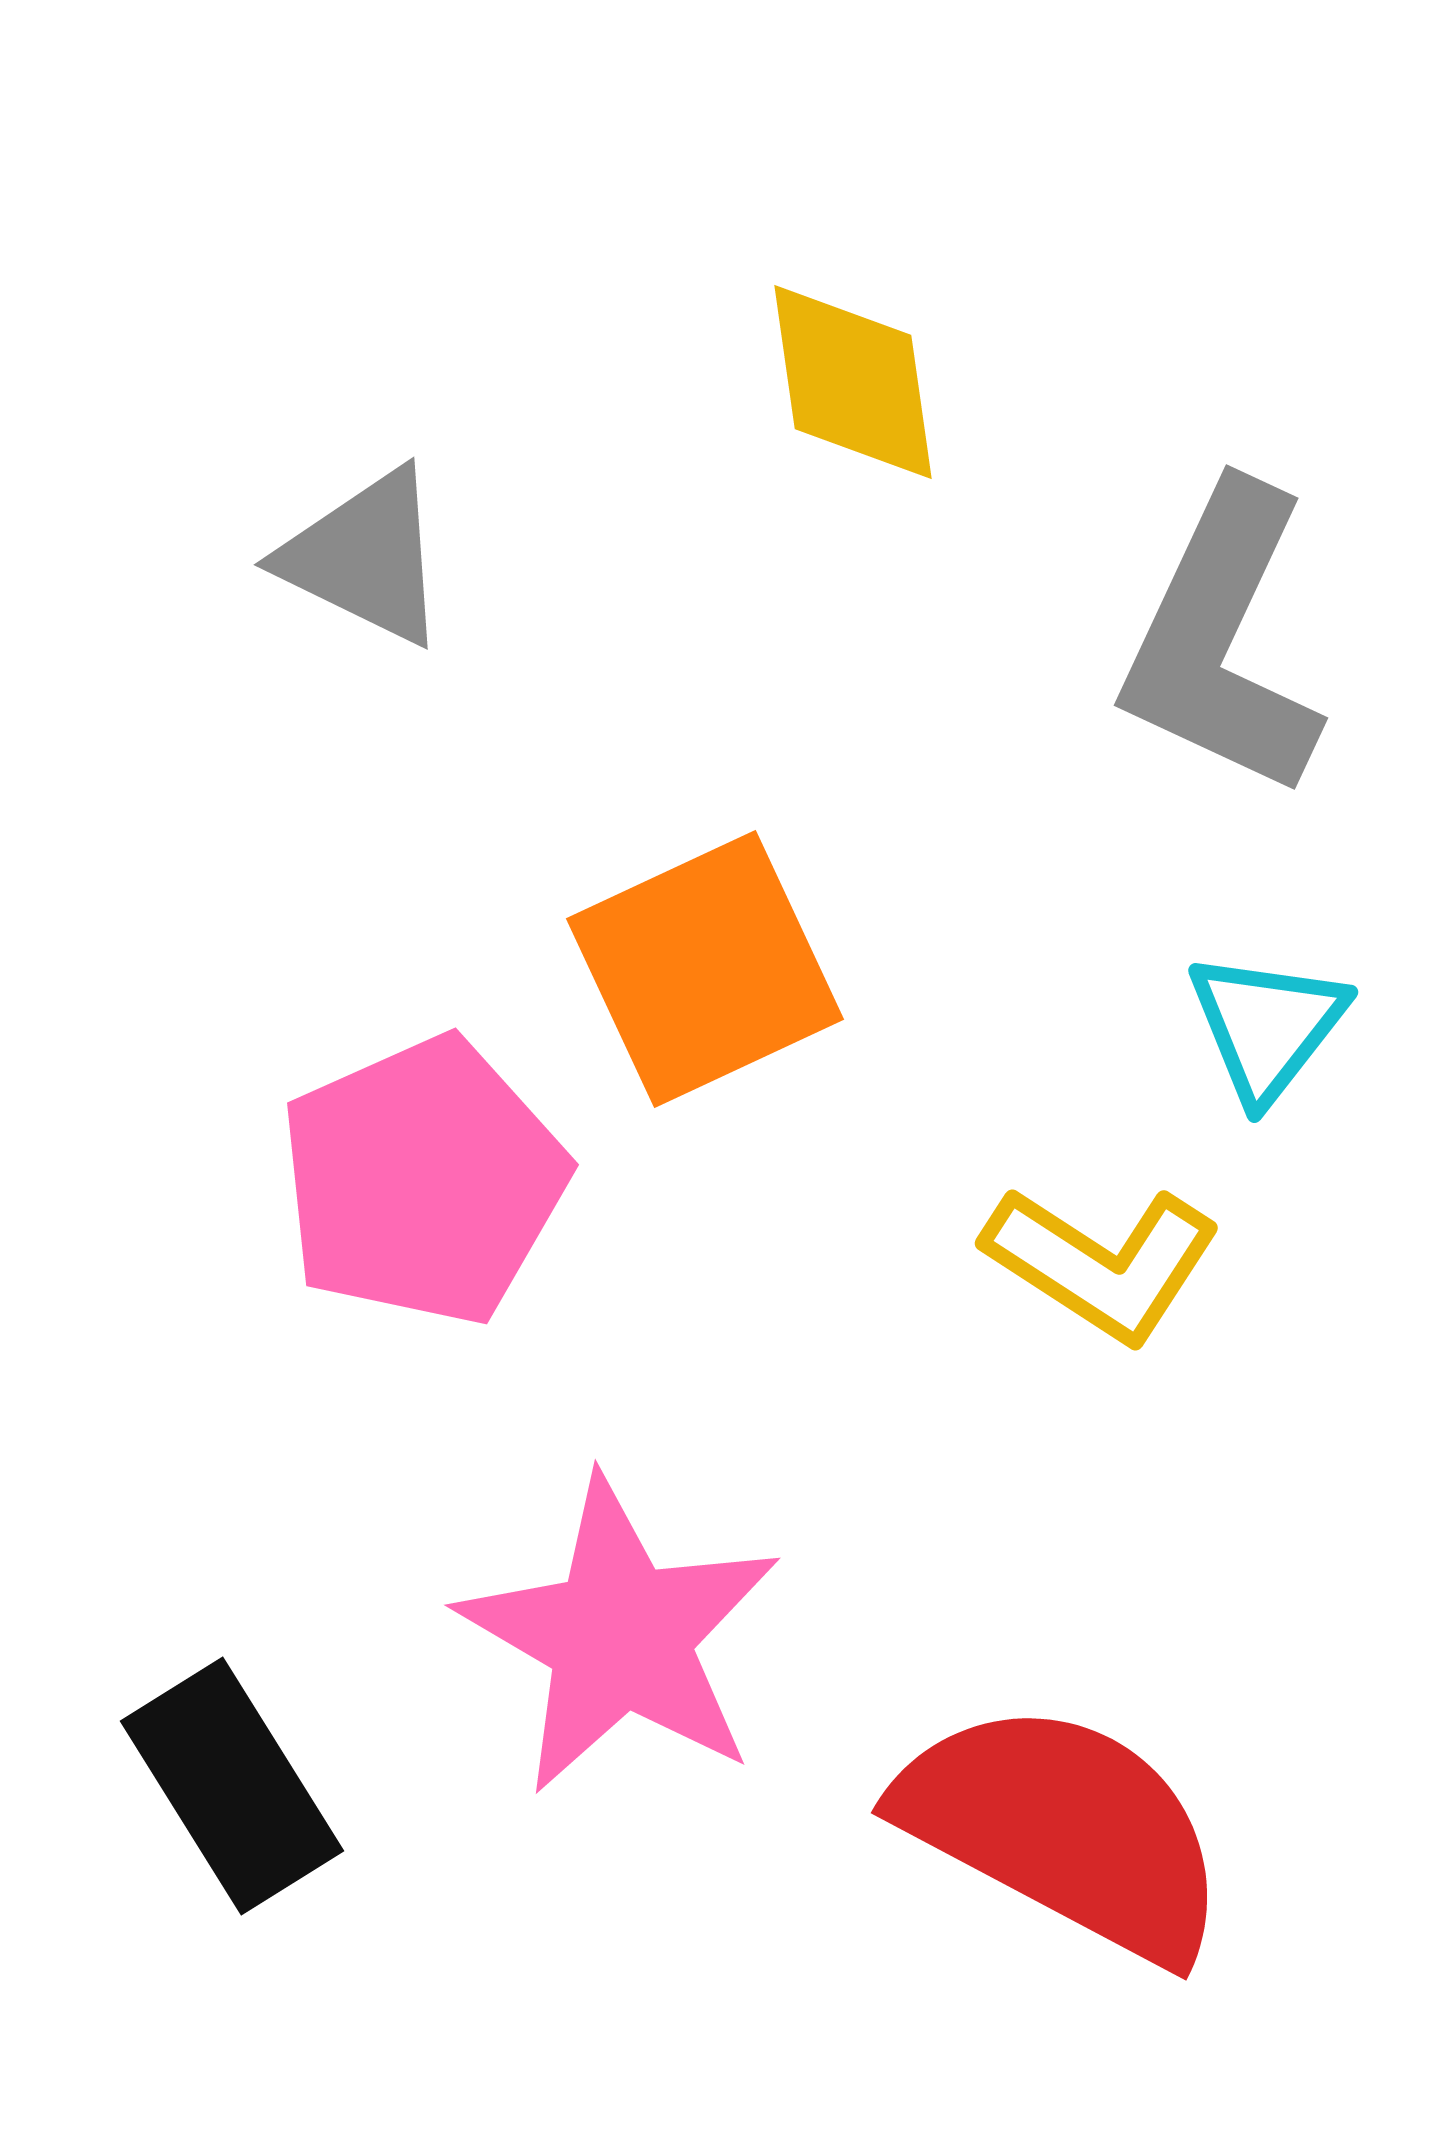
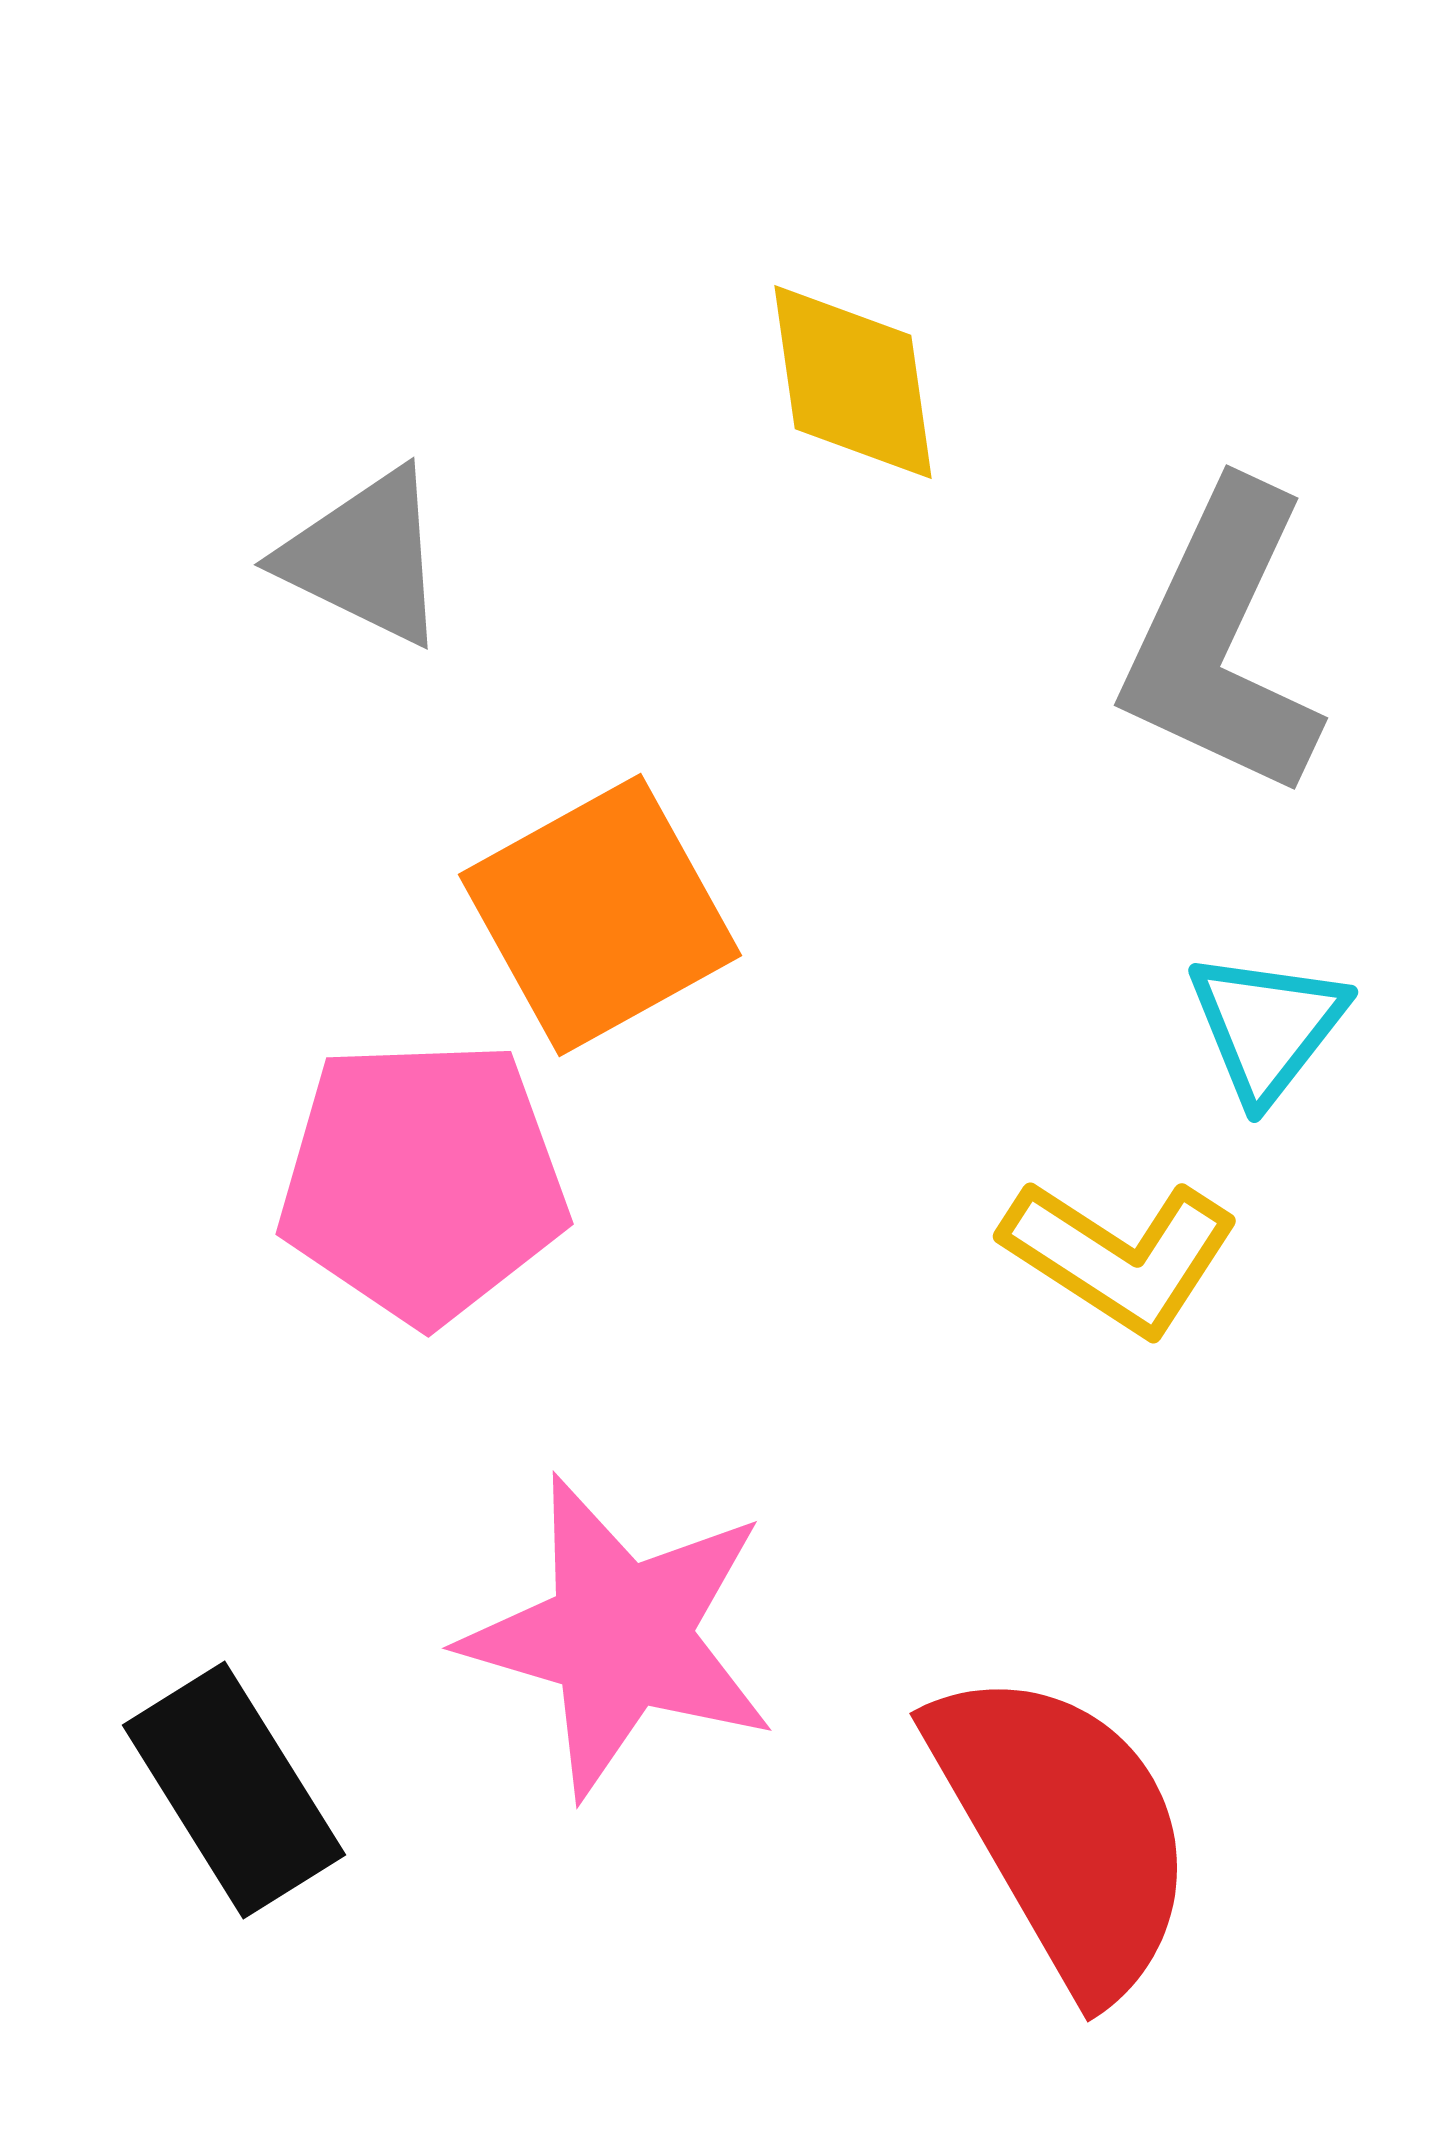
orange square: moved 105 px left, 54 px up; rotated 4 degrees counterclockwise
pink pentagon: rotated 22 degrees clockwise
yellow L-shape: moved 18 px right, 7 px up
pink star: rotated 14 degrees counterclockwise
black rectangle: moved 2 px right, 4 px down
red semicircle: rotated 32 degrees clockwise
